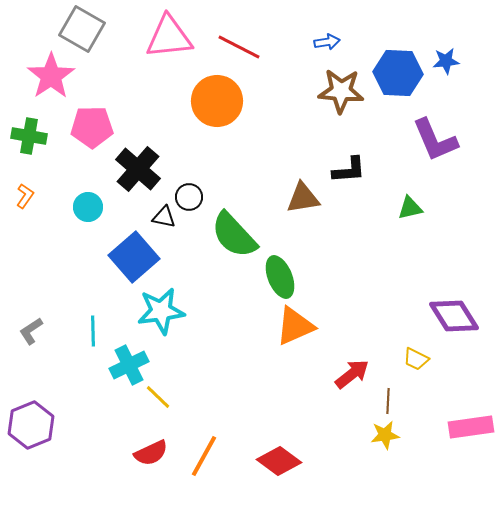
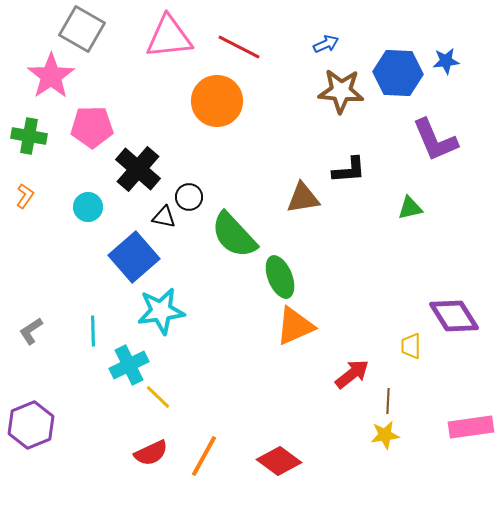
blue arrow: moved 1 px left, 2 px down; rotated 15 degrees counterclockwise
yellow trapezoid: moved 5 px left, 13 px up; rotated 64 degrees clockwise
